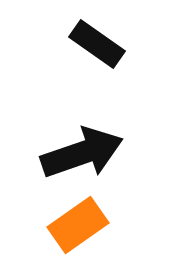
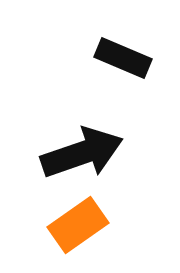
black rectangle: moved 26 px right, 14 px down; rotated 12 degrees counterclockwise
